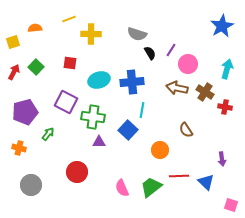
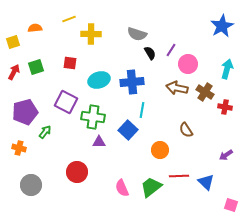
green square: rotated 28 degrees clockwise
green arrow: moved 3 px left, 2 px up
purple arrow: moved 4 px right, 4 px up; rotated 64 degrees clockwise
